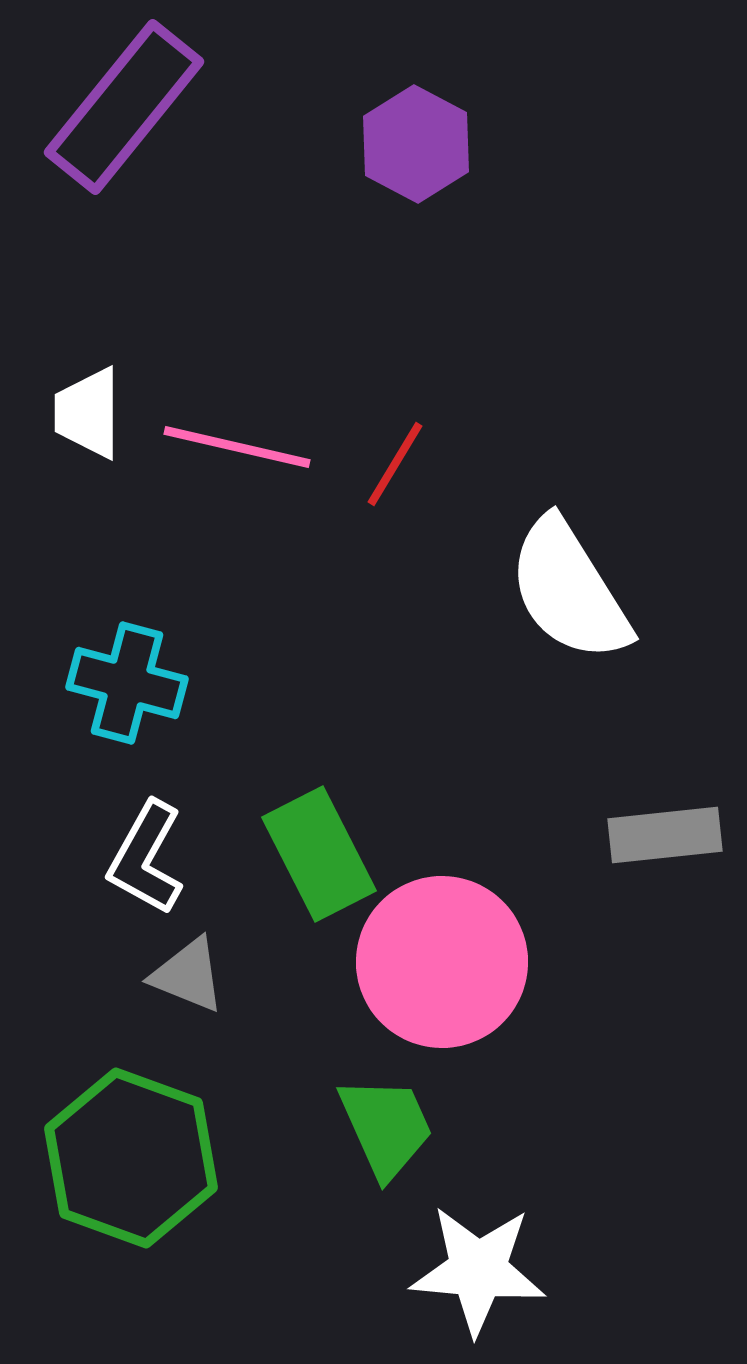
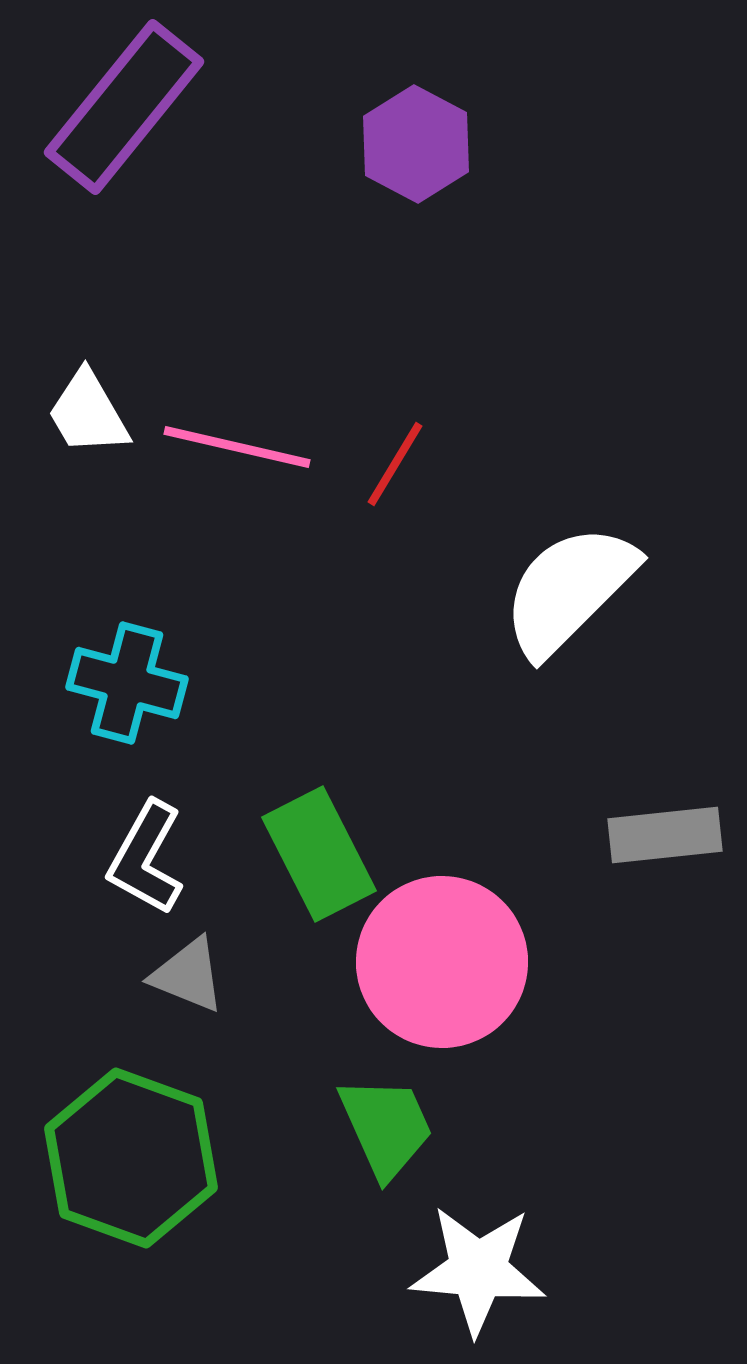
white trapezoid: rotated 30 degrees counterclockwise
white semicircle: rotated 77 degrees clockwise
